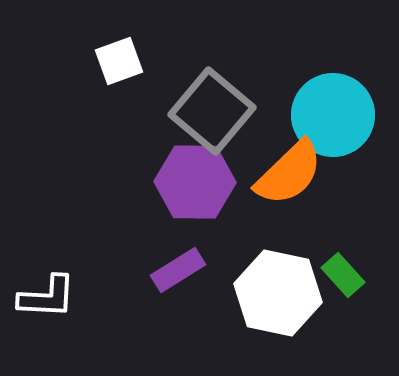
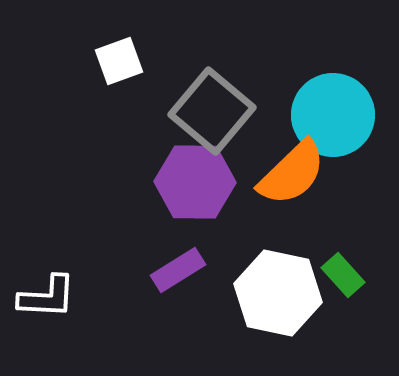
orange semicircle: moved 3 px right
